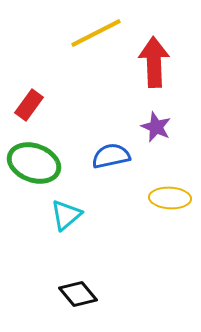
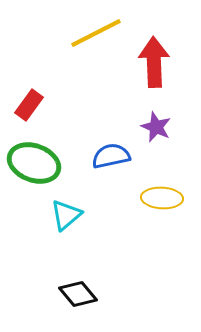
yellow ellipse: moved 8 px left
